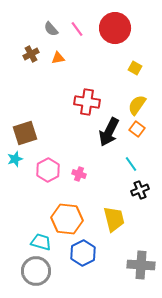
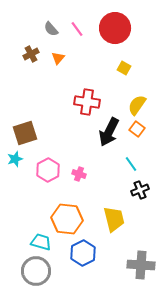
orange triangle: rotated 40 degrees counterclockwise
yellow square: moved 11 px left
